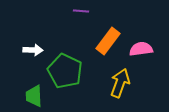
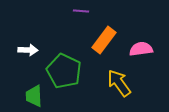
orange rectangle: moved 4 px left, 1 px up
white arrow: moved 5 px left
green pentagon: moved 1 px left
yellow arrow: moved 1 px left; rotated 56 degrees counterclockwise
